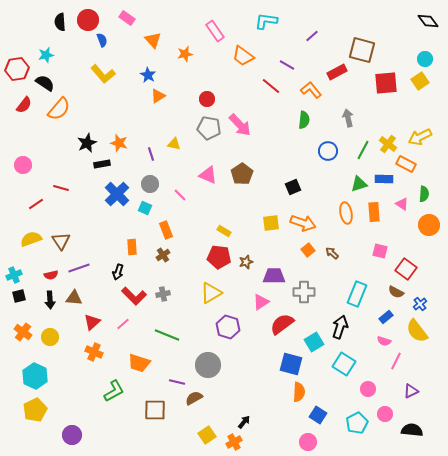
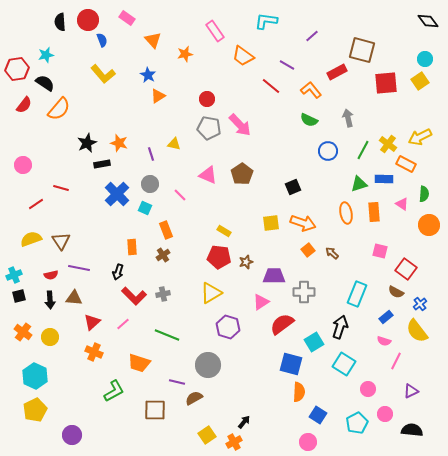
green semicircle at (304, 120): moved 5 px right; rotated 108 degrees clockwise
purple line at (79, 268): rotated 30 degrees clockwise
